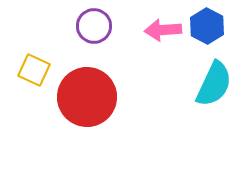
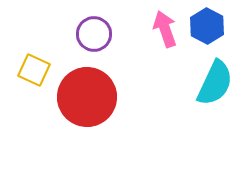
purple circle: moved 8 px down
pink arrow: moved 2 px right, 1 px up; rotated 75 degrees clockwise
cyan semicircle: moved 1 px right, 1 px up
